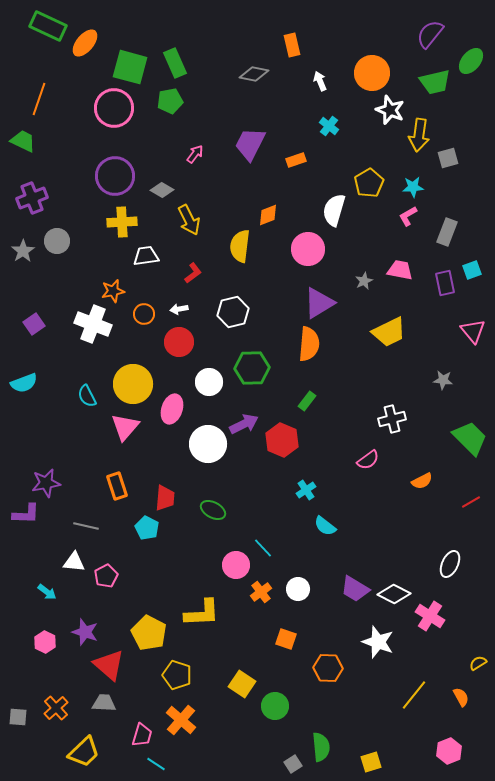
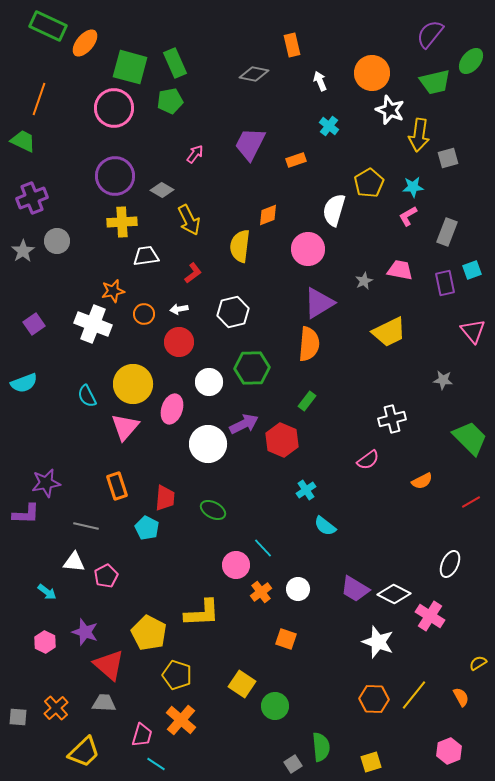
orange hexagon at (328, 668): moved 46 px right, 31 px down
